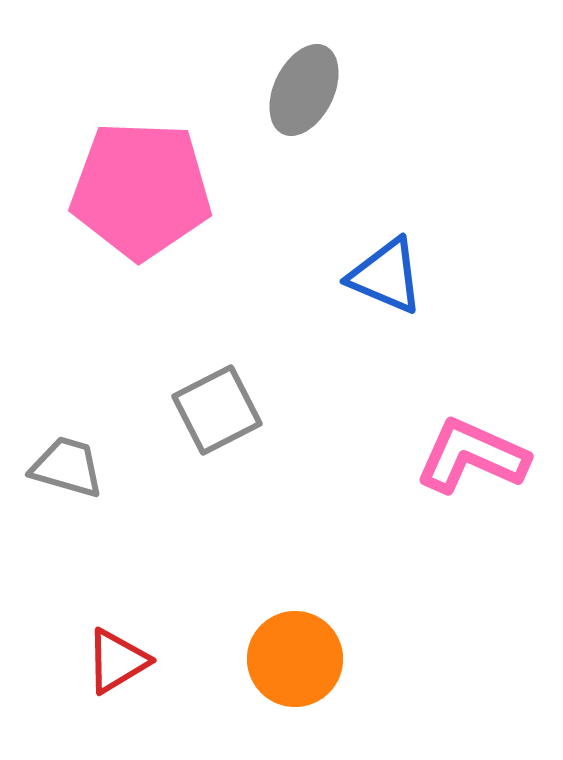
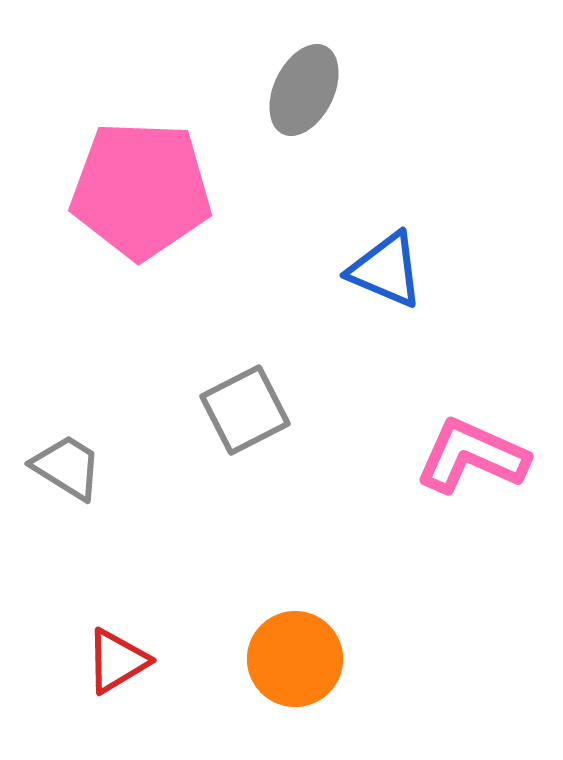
blue triangle: moved 6 px up
gray square: moved 28 px right
gray trapezoid: rotated 16 degrees clockwise
